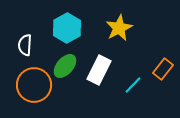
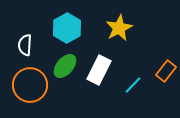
orange rectangle: moved 3 px right, 2 px down
orange circle: moved 4 px left
